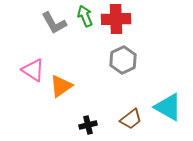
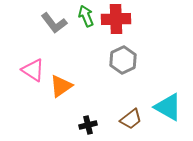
green arrow: moved 1 px right
gray L-shape: rotated 8 degrees counterclockwise
